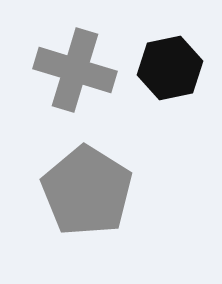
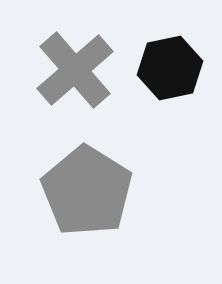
gray cross: rotated 32 degrees clockwise
